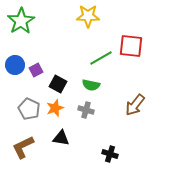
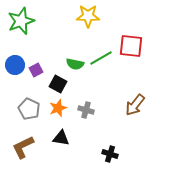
green star: rotated 12 degrees clockwise
green semicircle: moved 16 px left, 21 px up
orange star: moved 3 px right
